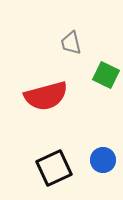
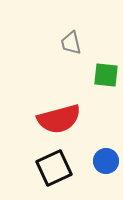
green square: rotated 20 degrees counterclockwise
red semicircle: moved 13 px right, 23 px down
blue circle: moved 3 px right, 1 px down
